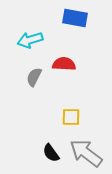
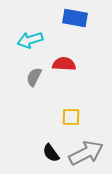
gray arrow: rotated 116 degrees clockwise
